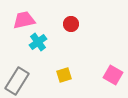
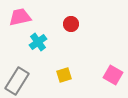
pink trapezoid: moved 4 px left, 3 px up
